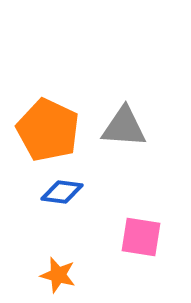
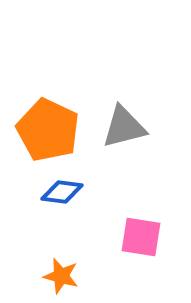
gray triangle: rotated 18 degrees counterclockwise
orange star: moved 3 px right, 1 px down
